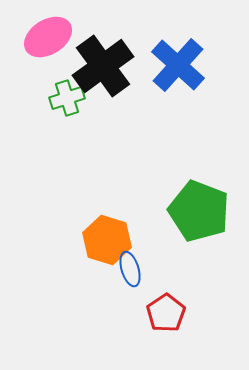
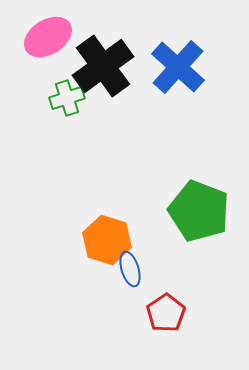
blue cross: moved 2 px down
